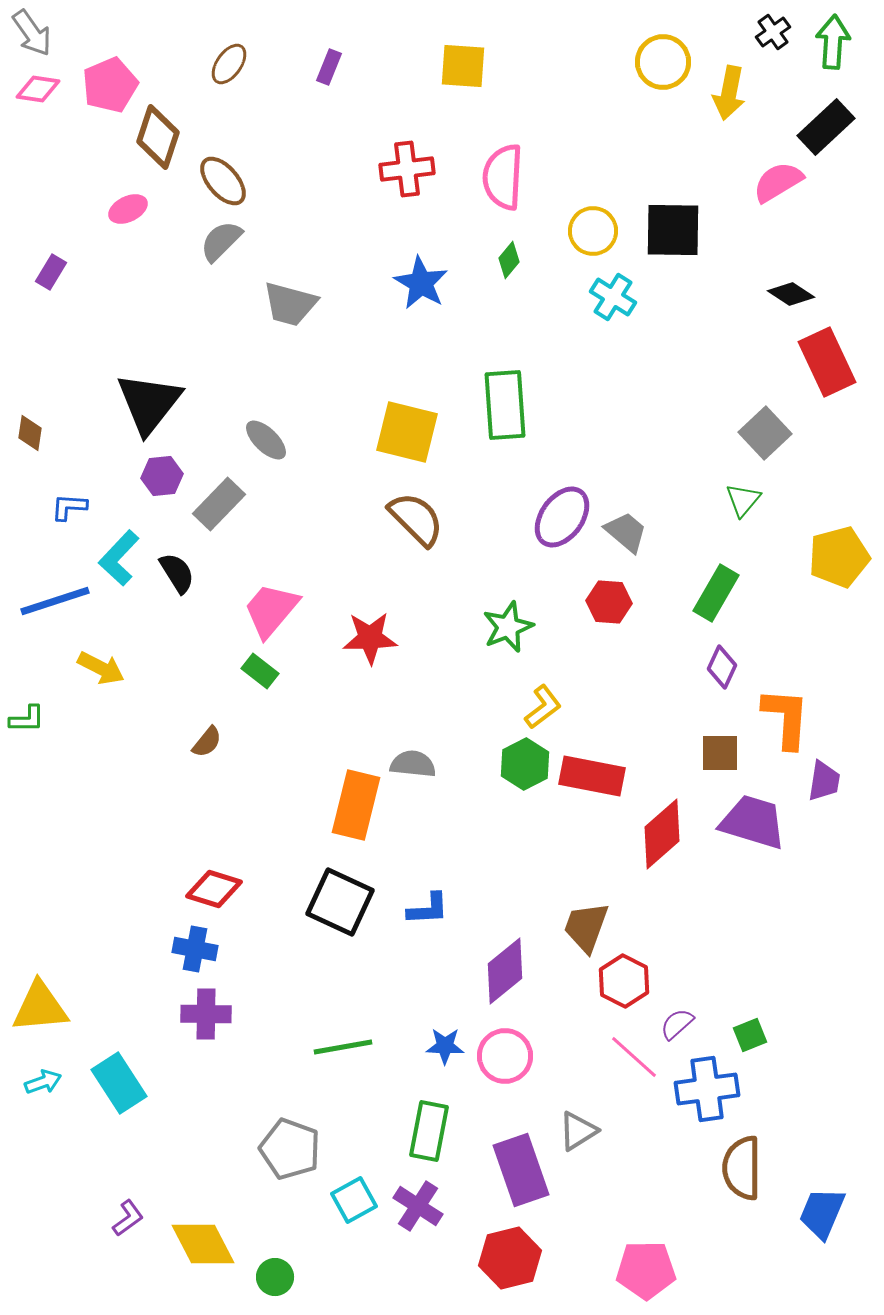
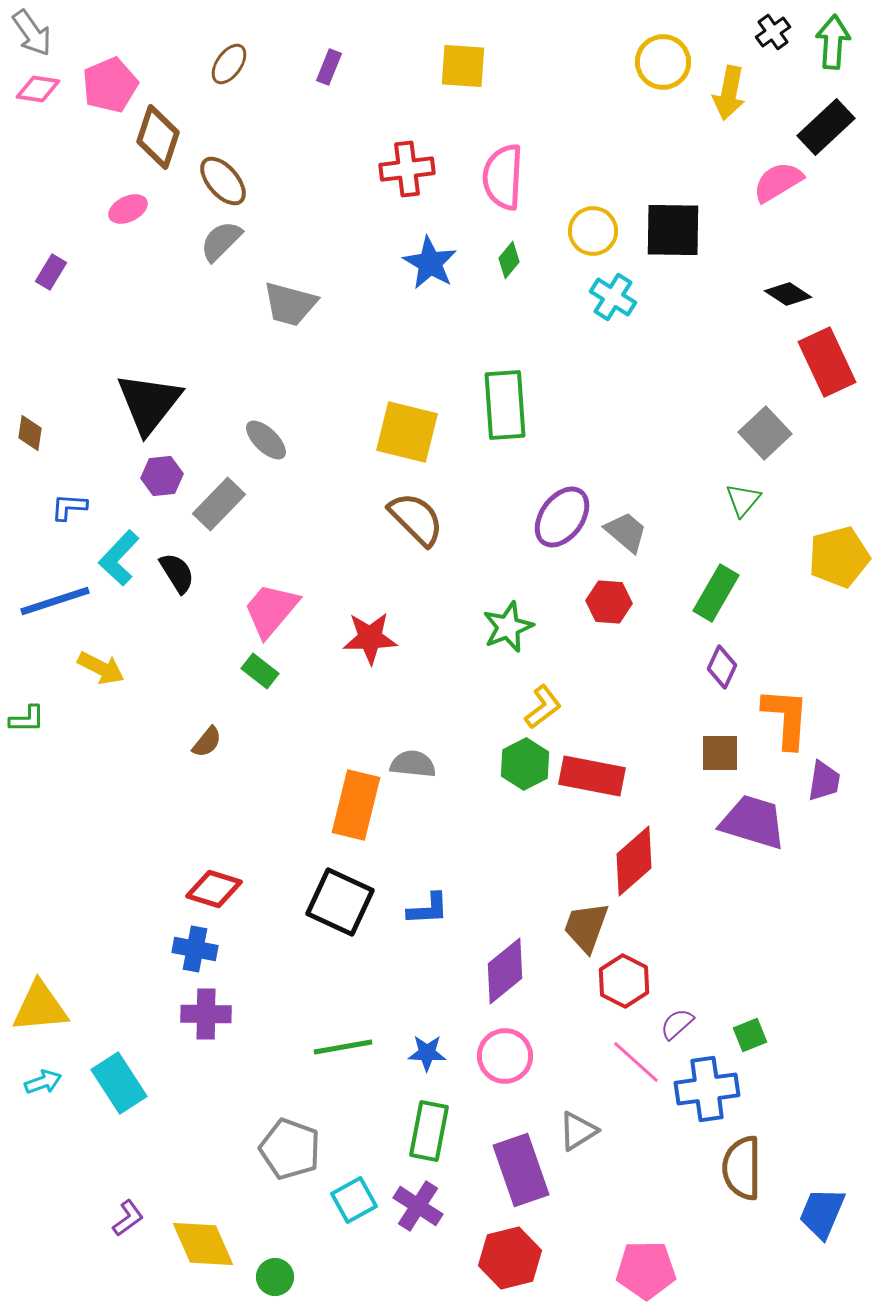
blue star at (421, 283): moved 9 px right, 20 px up
black diamond at (791, 294): moved 3 px left
red diamond at (662, 834): moved 28 px left, 27 px down
blue star at (445, 1046): moved 18 px left, 7 px down
pink line at (634, 1057): moved 2 px right, 5 px down
yellow diamond at (203, 1244): rotated 4 degrees clockwise
